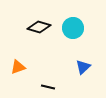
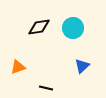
black diamond: rotated 25 degrees counterclockwise
blue triangle: moved 1 px left, 1 px up
black line: moved 2 px left, 1 px down
